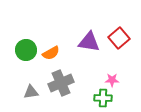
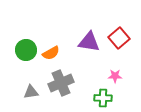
pink star: moved 3 px right, 4 px up
